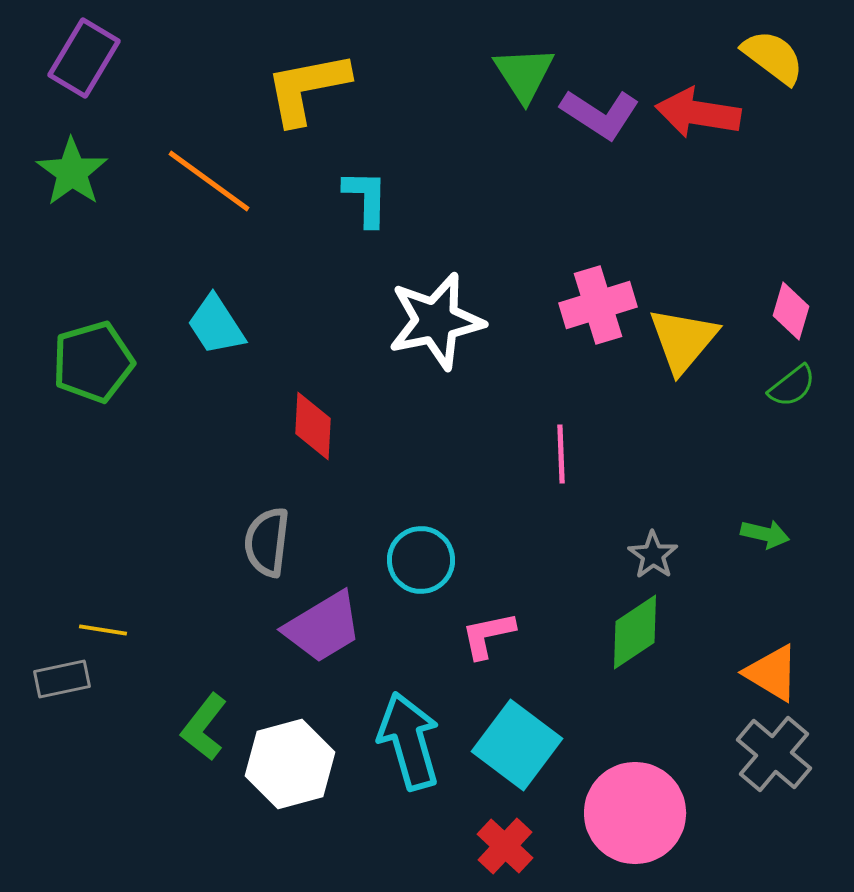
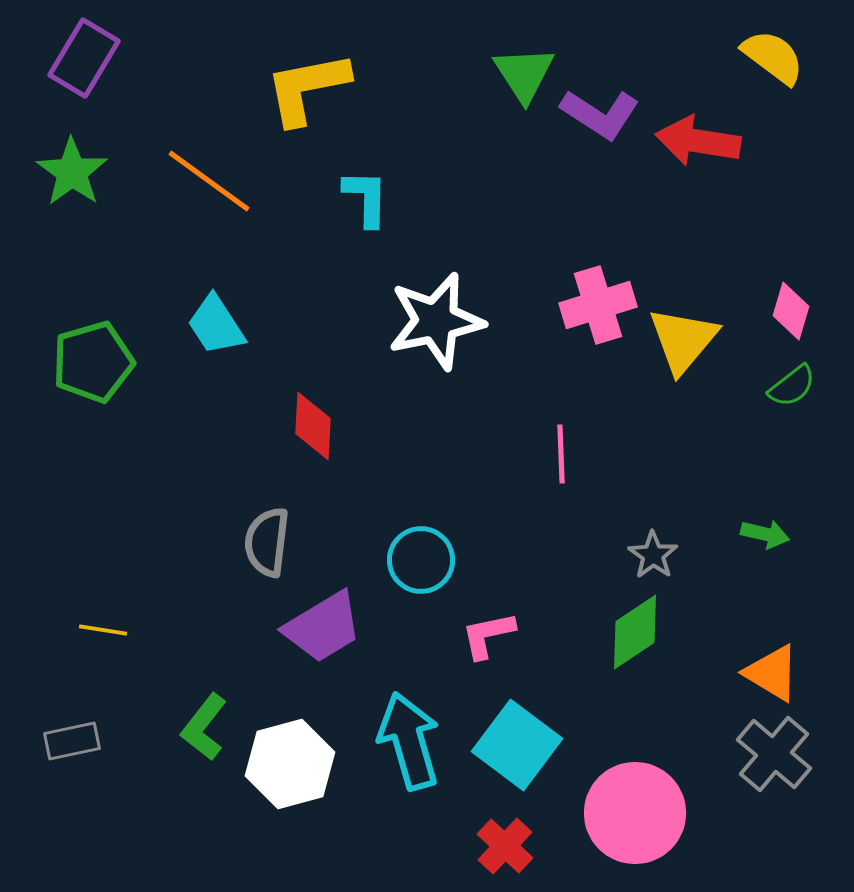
red arrow: moved 28 px down
gray rectangle: moved 10 px right, 62 px down
